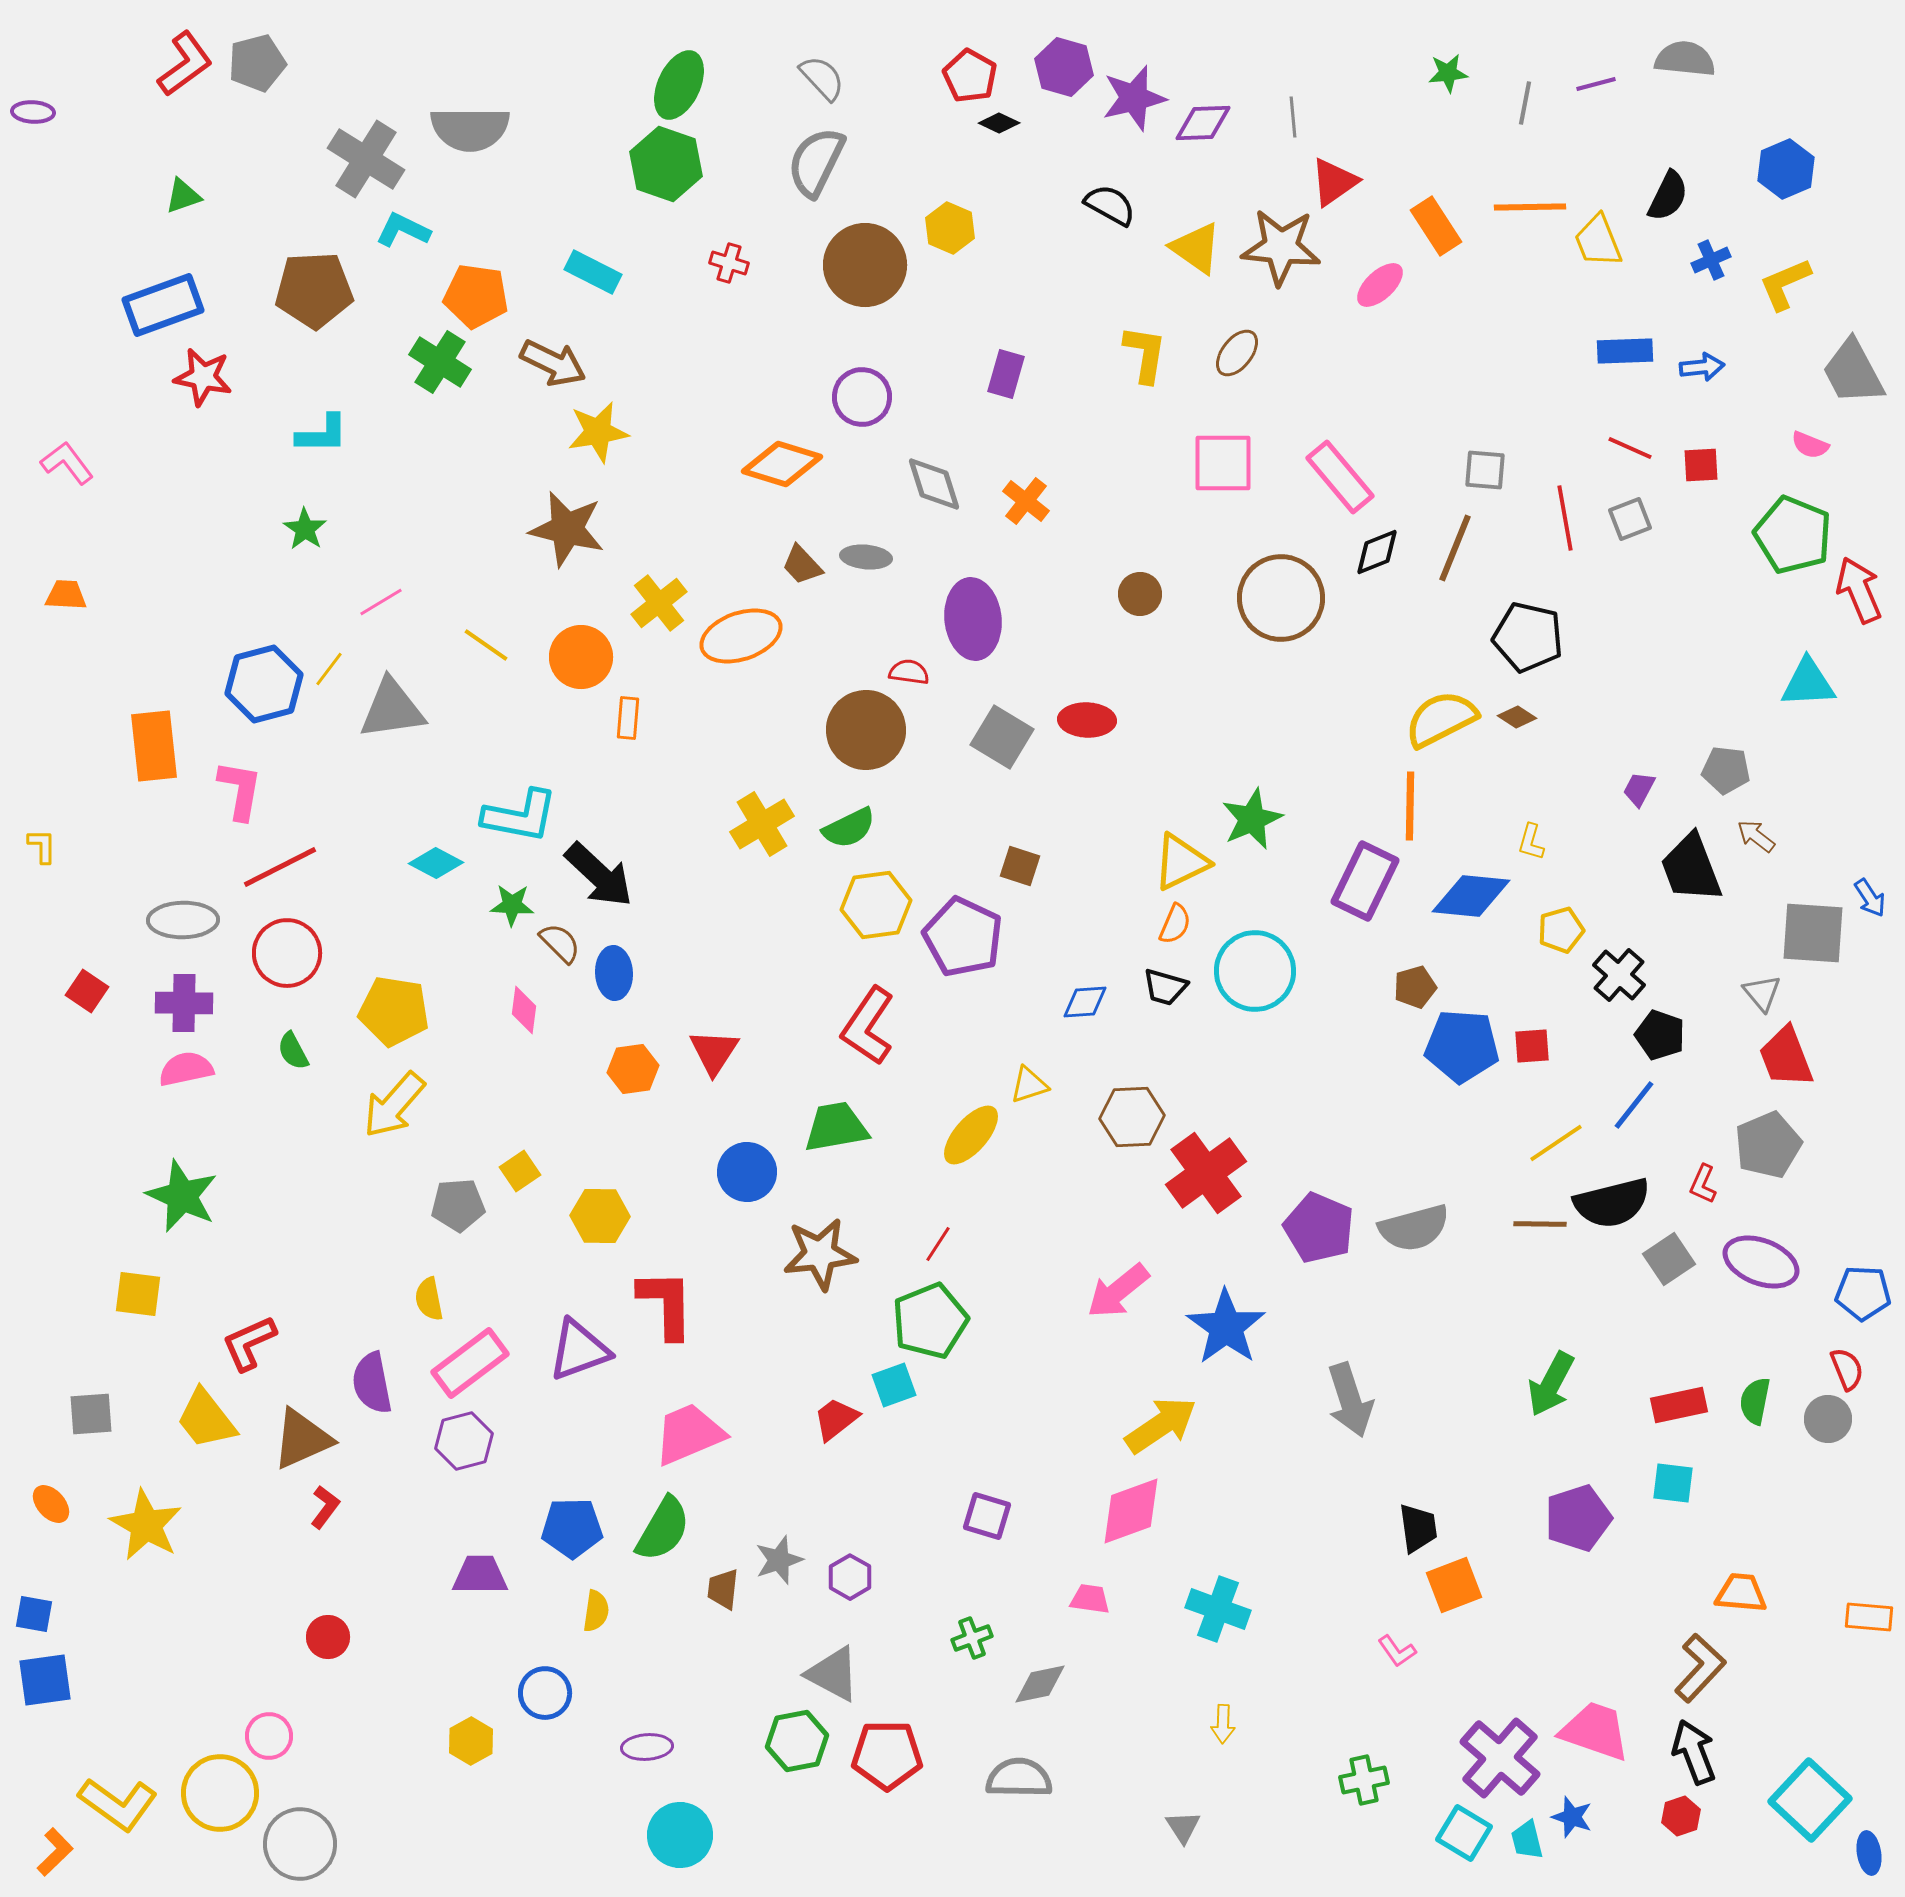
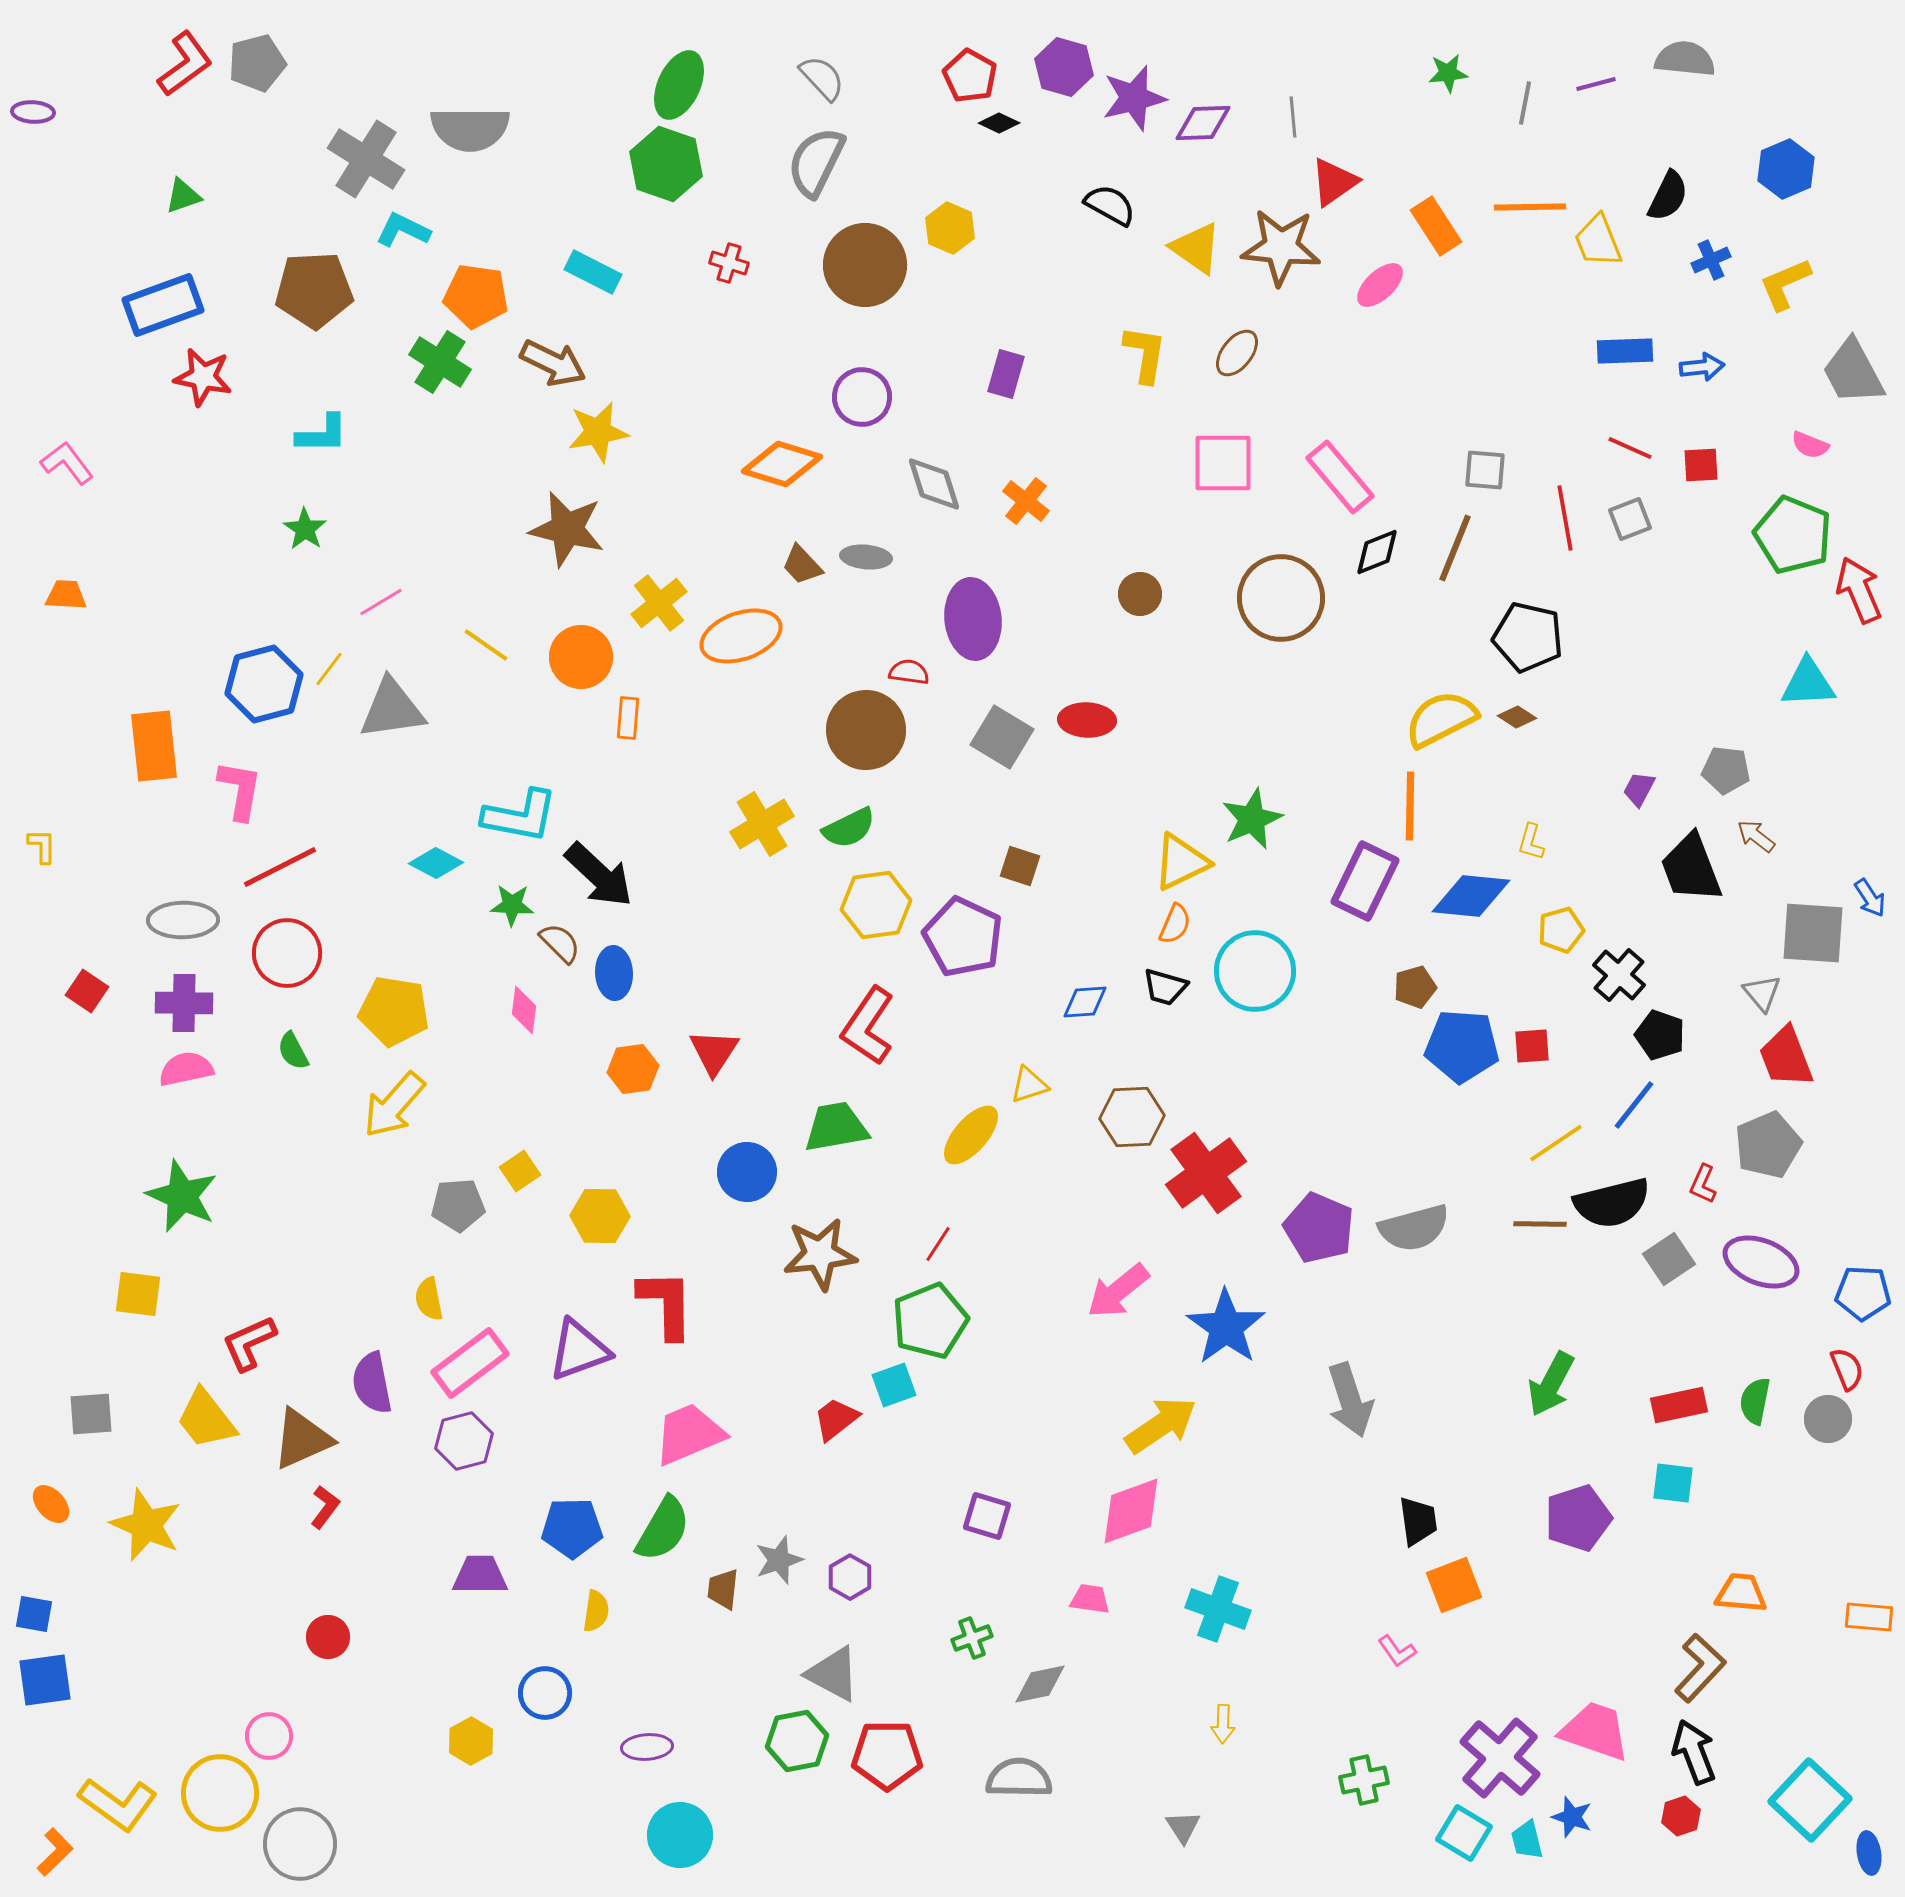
yellow star at (146, 1525): rotated 6 degrees counterclockwise
black trapezoid at (1418, 1528): moved 7 px up
